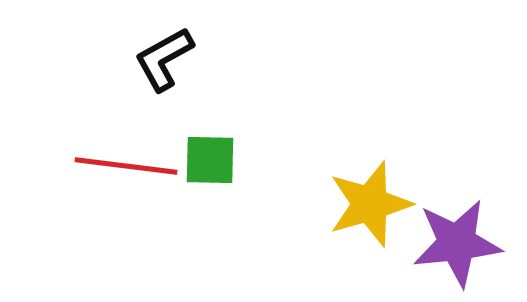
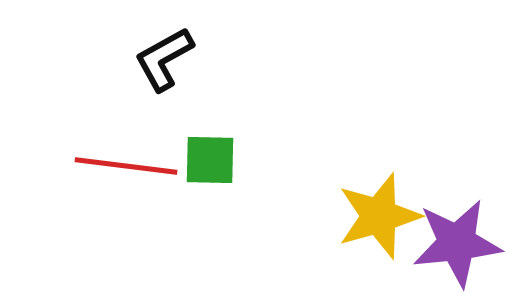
yellow star: moved 9 px right, 12 px down
